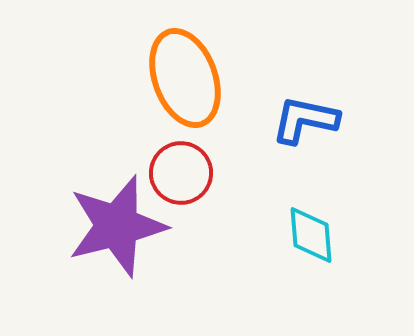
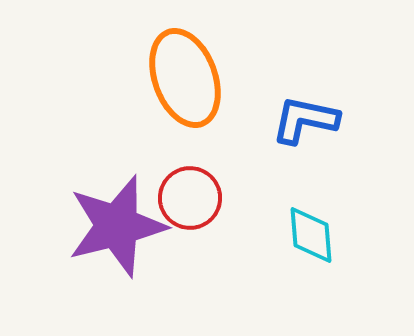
red circle: moved 9 px right, 25 px down
